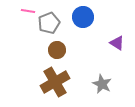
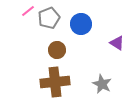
pink line: rotated 48 degrees counterclockwise
blue circle: moved 2 px left, 7 px down
gray pentagon: moved 5 px up
brown cross: rotated 24 degrees clockwise
